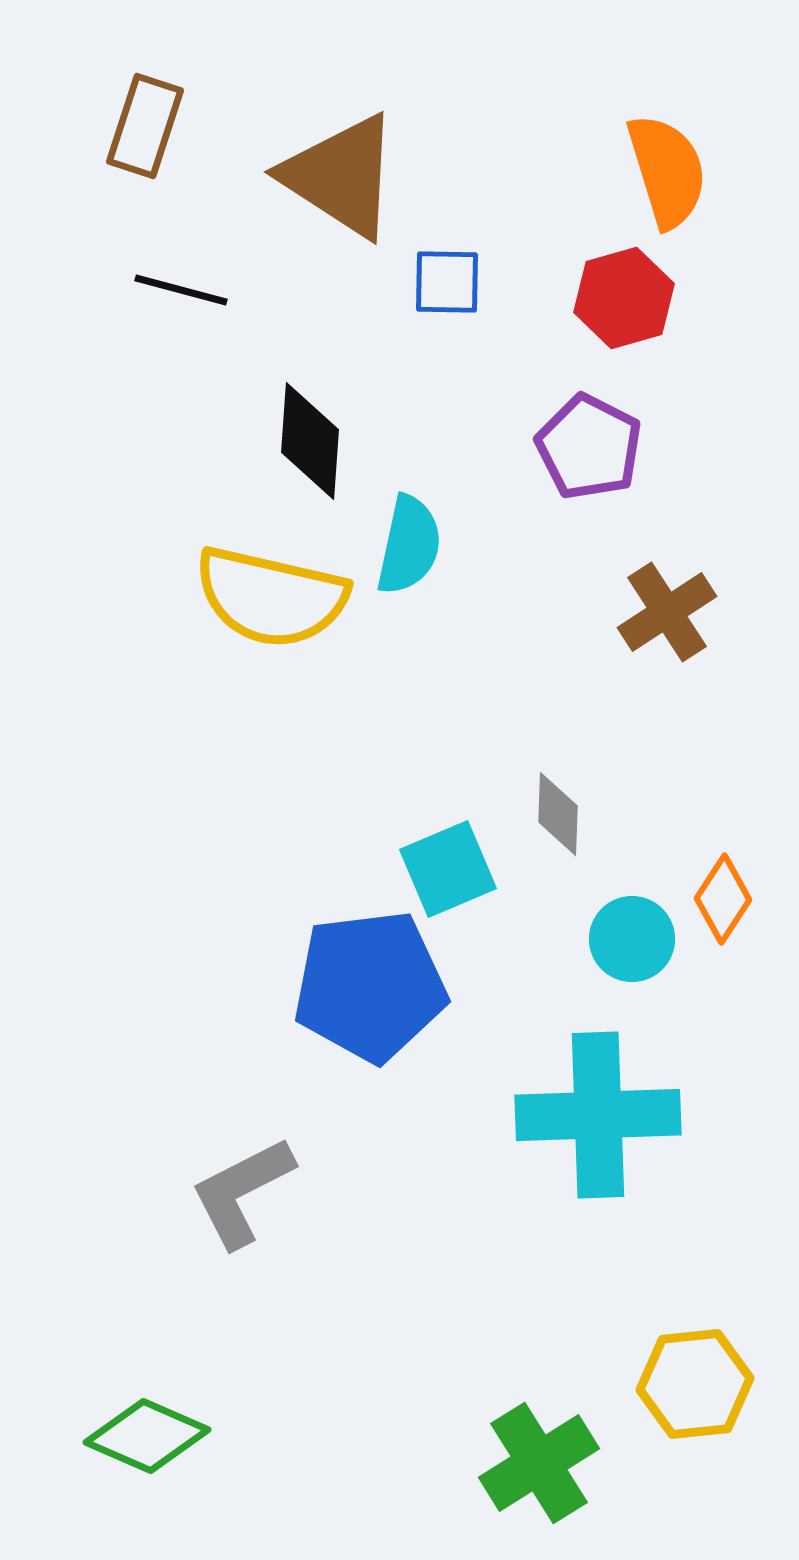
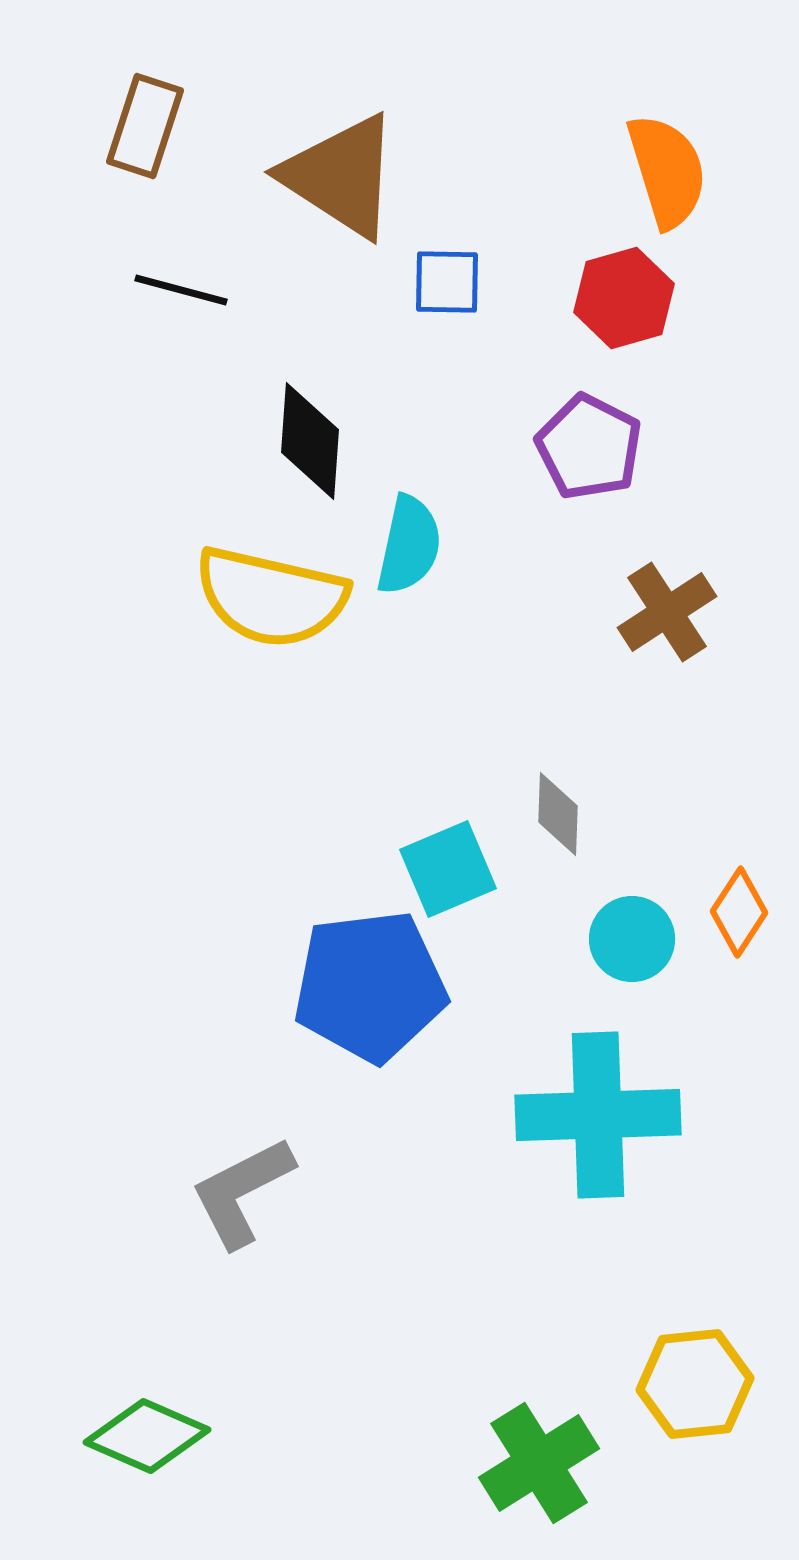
orange diamond: moved 16 px right, 13 px down
